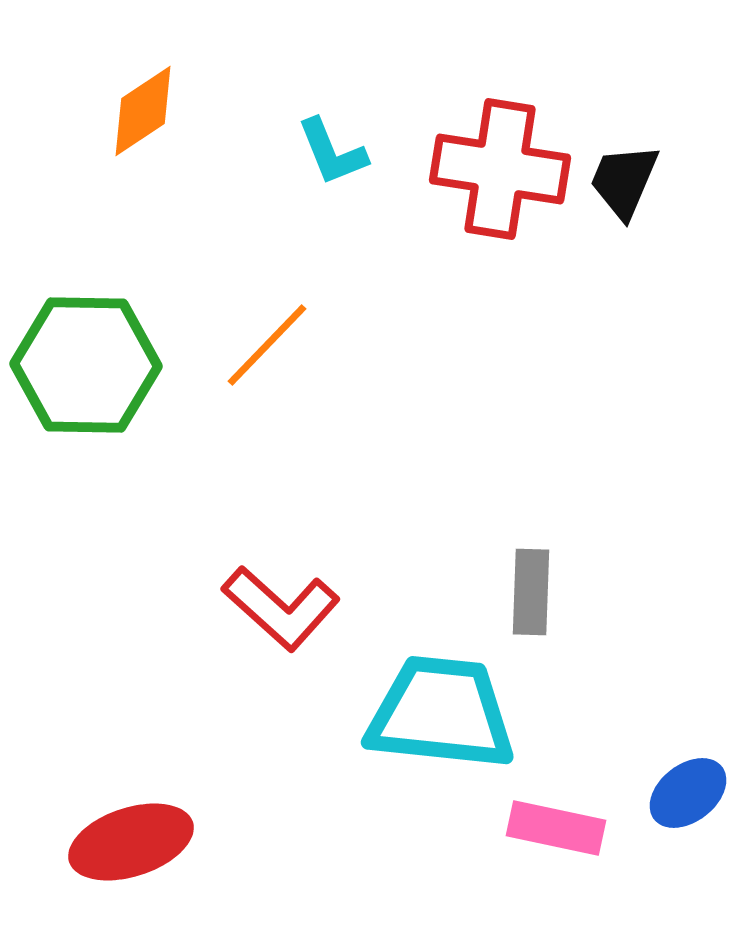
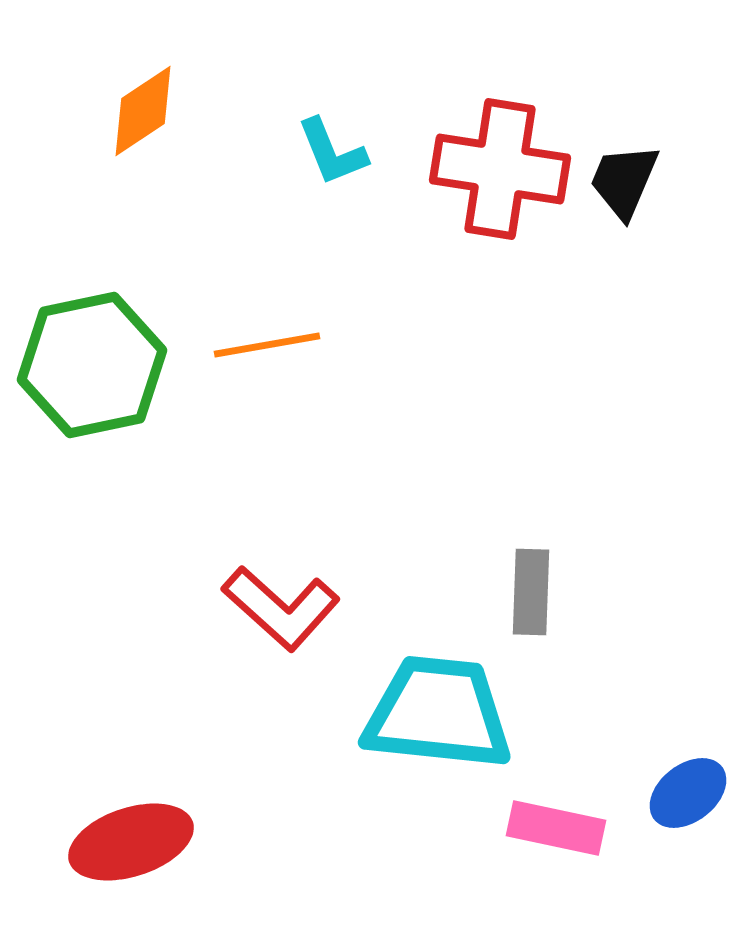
orange line: rotated 36 degrees clockwise
green hexagon: moved 6 px right; rotated 13 degrees counterclockwise
cyan trapezoid: moved 3 px left
